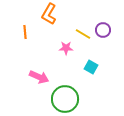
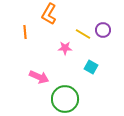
pink star: moved 1 px left
